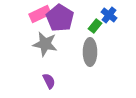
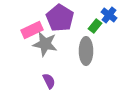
pink rectangle: moved 8 px left, 16 px down
gray ellipse: moved 4 px left, 1 px up
